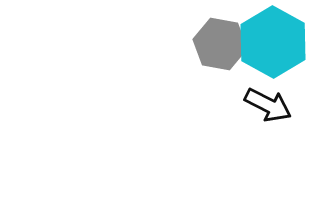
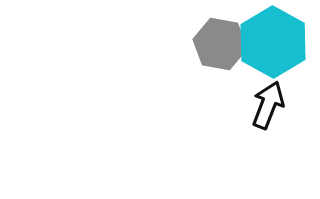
black arrow: rotated 96 degrees counterclockwise
